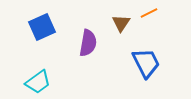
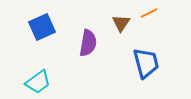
blue trapezoid: rotated 12 degrees clockwise
